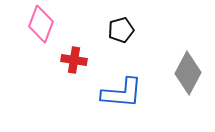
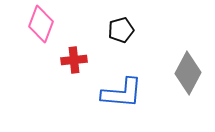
red cross: rotated 15 degrees counterclockwise
